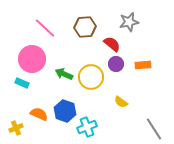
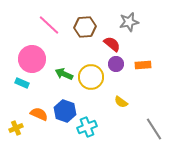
pink line: moved 4 px right, 3 px up
